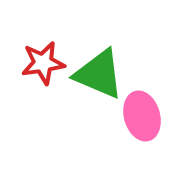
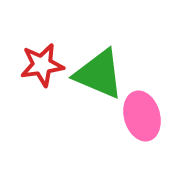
red star: moved 1 px left, 2 px down
